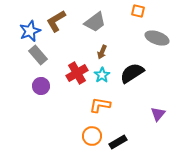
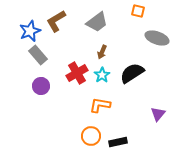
gray trapezoid: moved 2 px right
orange circle: moved 1 px left
black rectangle: rotated 18 degrees clockwise
